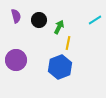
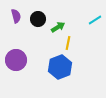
black circle: moved 1 px left, 1 px up
green arrow: moved 1 px left; rotated 32 degrees clockwise
